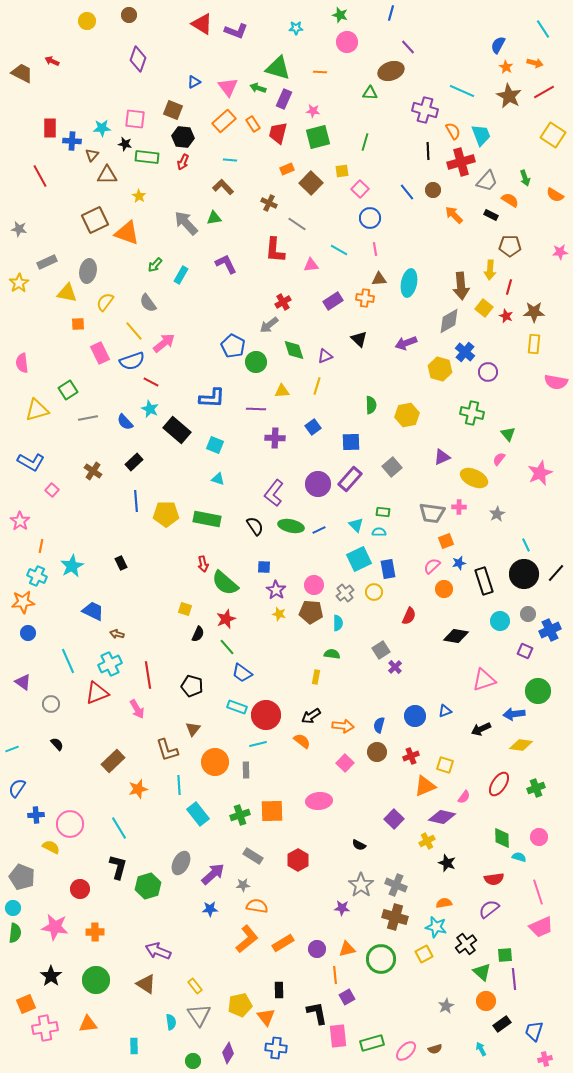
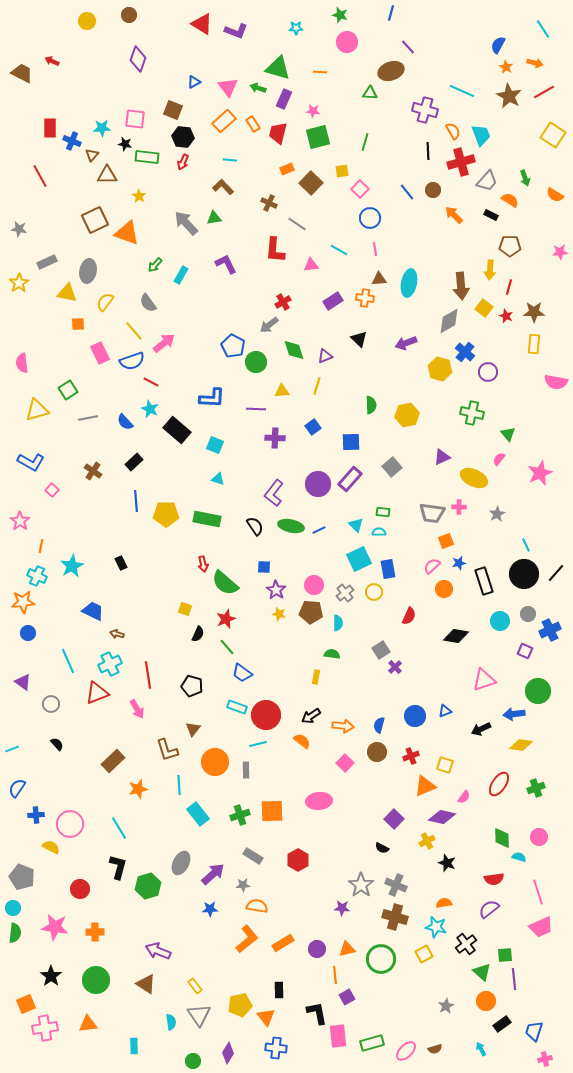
blue cross at (72, 141): rotated 18 degrees clockwise
black semicircle at (359, 845): moved 23 px right, 3 px down
